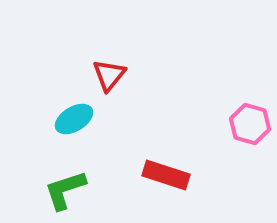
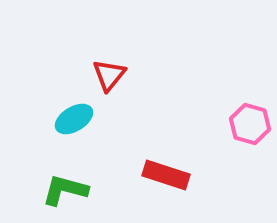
green L-shape: rotated 33 degrees clockwise
